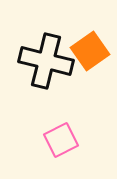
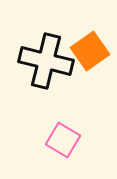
pink square: moved 2 px right; rotated 32 degrees counterclockwise
